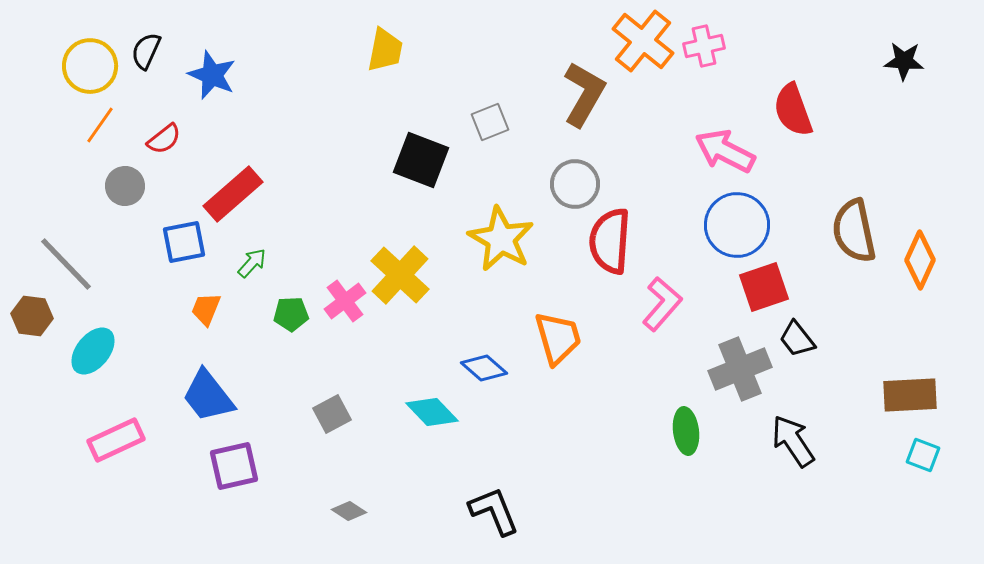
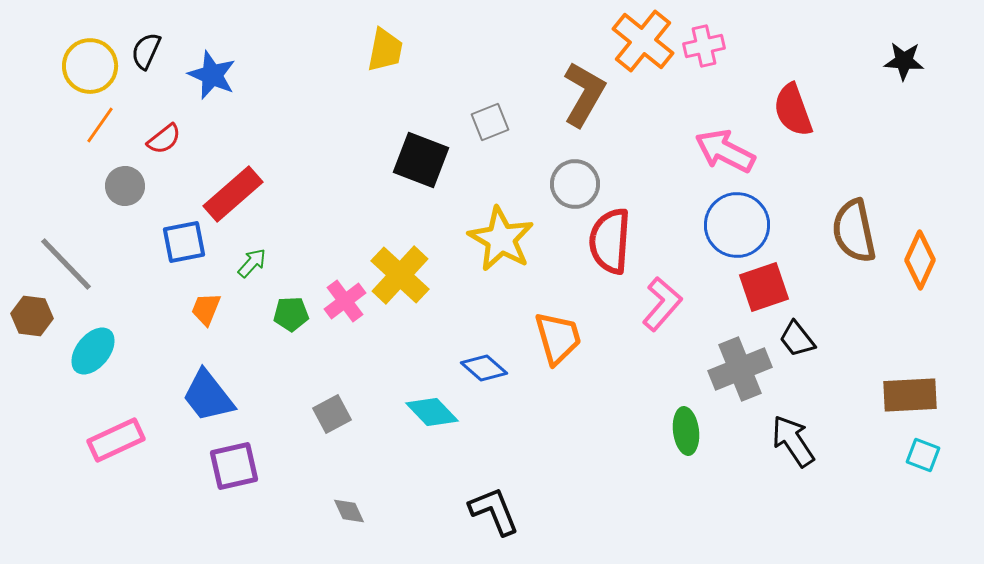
gray diamond at (349, 511): rotated 32 degrees clockwise
